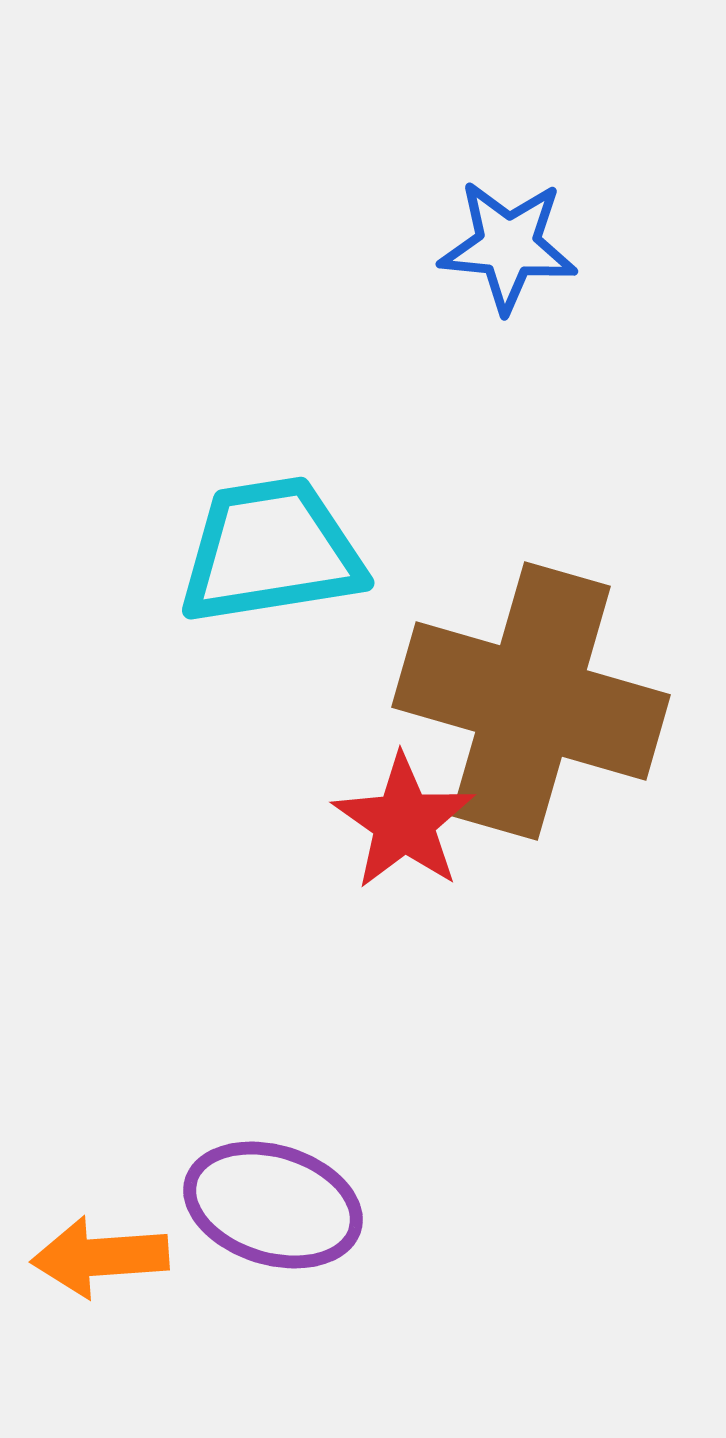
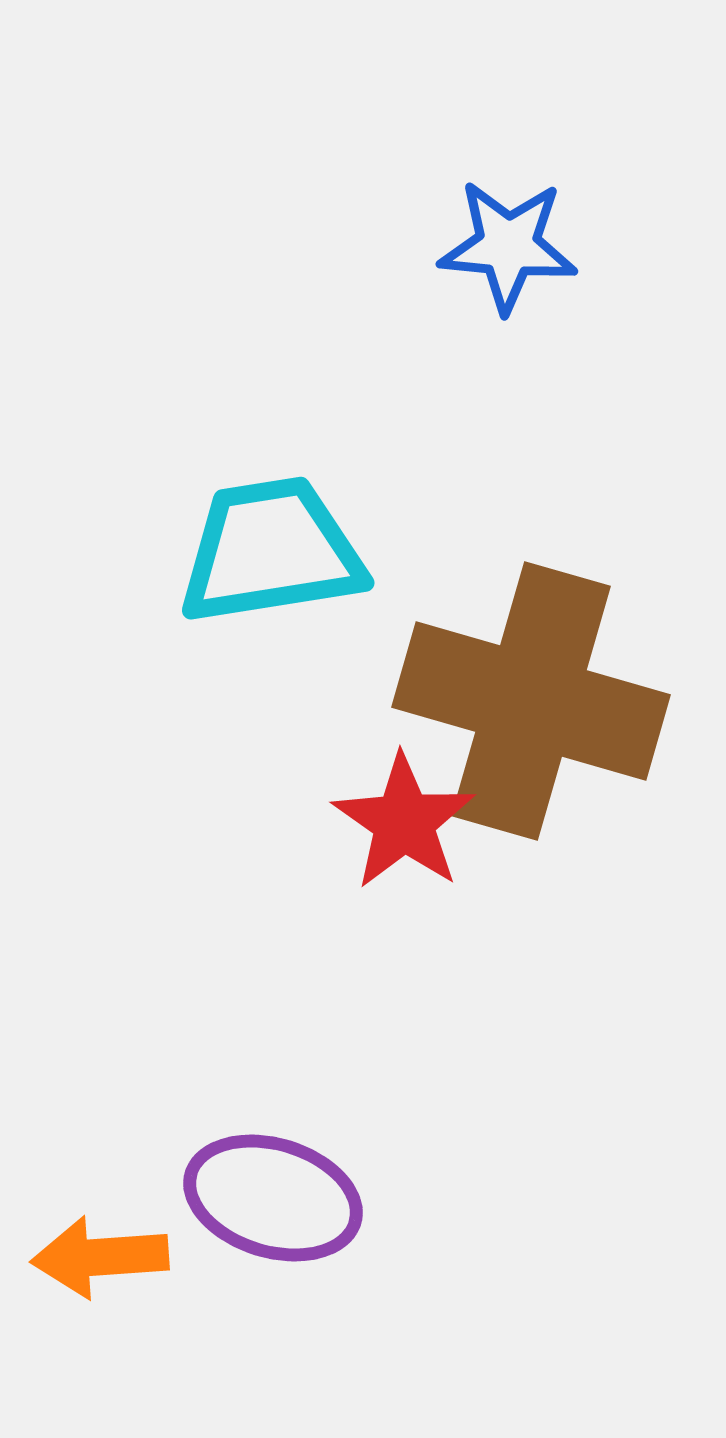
purple ellipse: moved 7 px up
